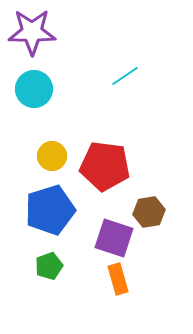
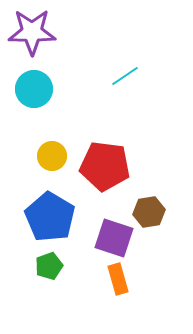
blue pentagon: moved 7 px down; rotated 24 degrees counterclockwise
